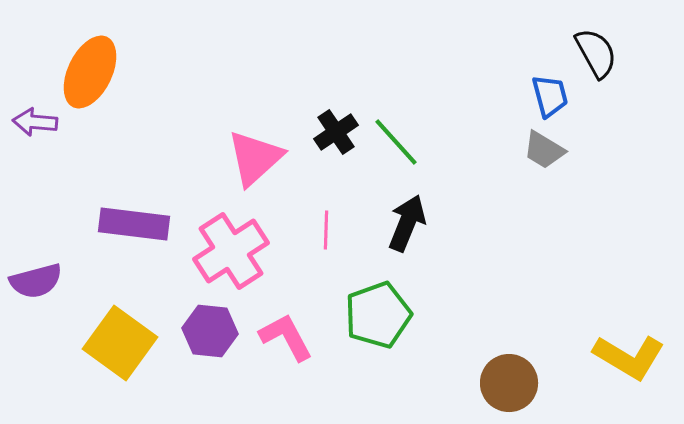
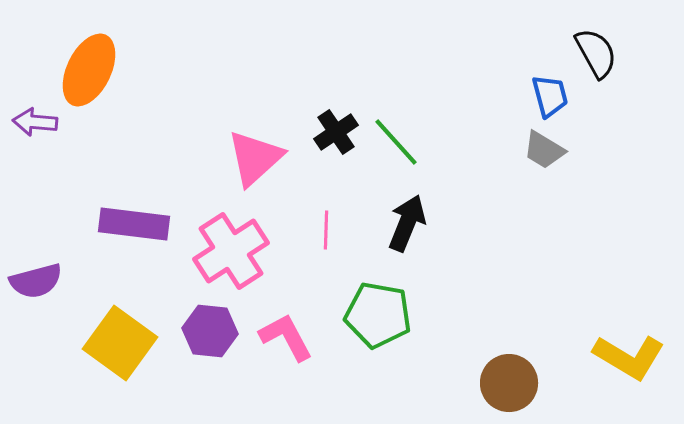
orange ellipse: moved 1 px left, 2 px up
green pentagon: rotated 30 degrees clockwise
